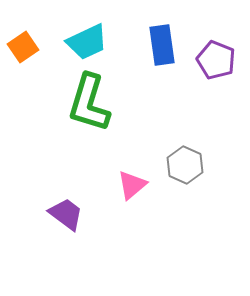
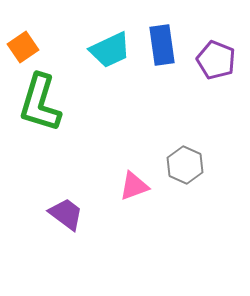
cyan trapezoid: moved 23 px right, 8 px down
green L-shape: moved 49 px left
pink triangle: moved 2 px right, 1 px down; rotated 20 degrees clockwise
